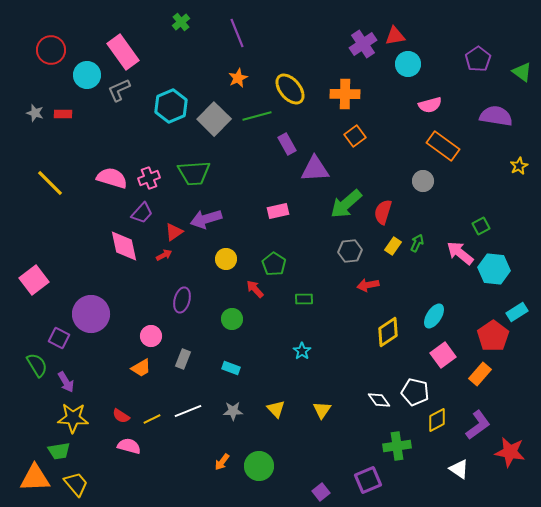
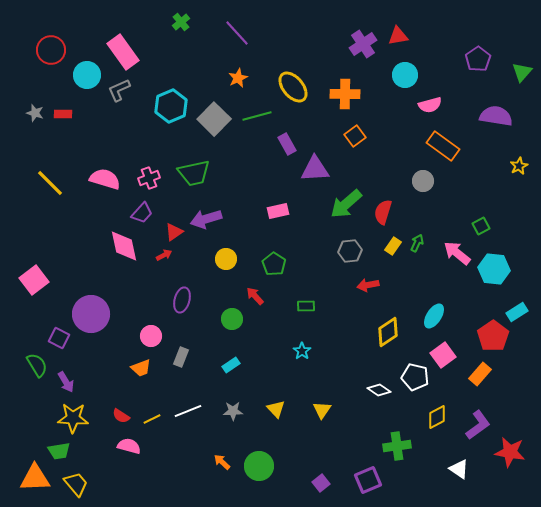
purple line at (237, 33): rotated 20 degrees counterclockwise
red triangle at (395, 36): moved 3 px right
cyan circle at (408, 64): moved 3 px left, 11 px down
green triangle at (522, 72): rotated 35 degrees clockwise
yellow ellipse at (290, 89): moved 3 px right, 2 px up
green trapezoid at (194, 173): rotated 8 degrees counterclockwise
pink semicircle at (112, 178): moved 7 px left, 1 px down
pink arrow at (460, 253): moved 3 px left
red arrow at (255, 289): moved 7 px down
green rectangle at (304, 299): moved 2 px right, 7 px down
gray rectangle at (183, 359): moved 2 px left, 2 px up
orange trapezoid at (141, 368): rotated 10 degrees clockwise
cyan rectangle at (231, 368): moved 3 px up; rotated 54 degrees counterclockwise
white pentagon at (415, 392): moved 15 px up
white diamond at (379, 400): moved 10 px up; rotated 20 degrees counterclockwise
yellow diamond at (437, 420): moved 3 px up
orange arrow at (222, 462): rotated 96 degrees clockwise
purple square at (321, 492): moved 9 px up
